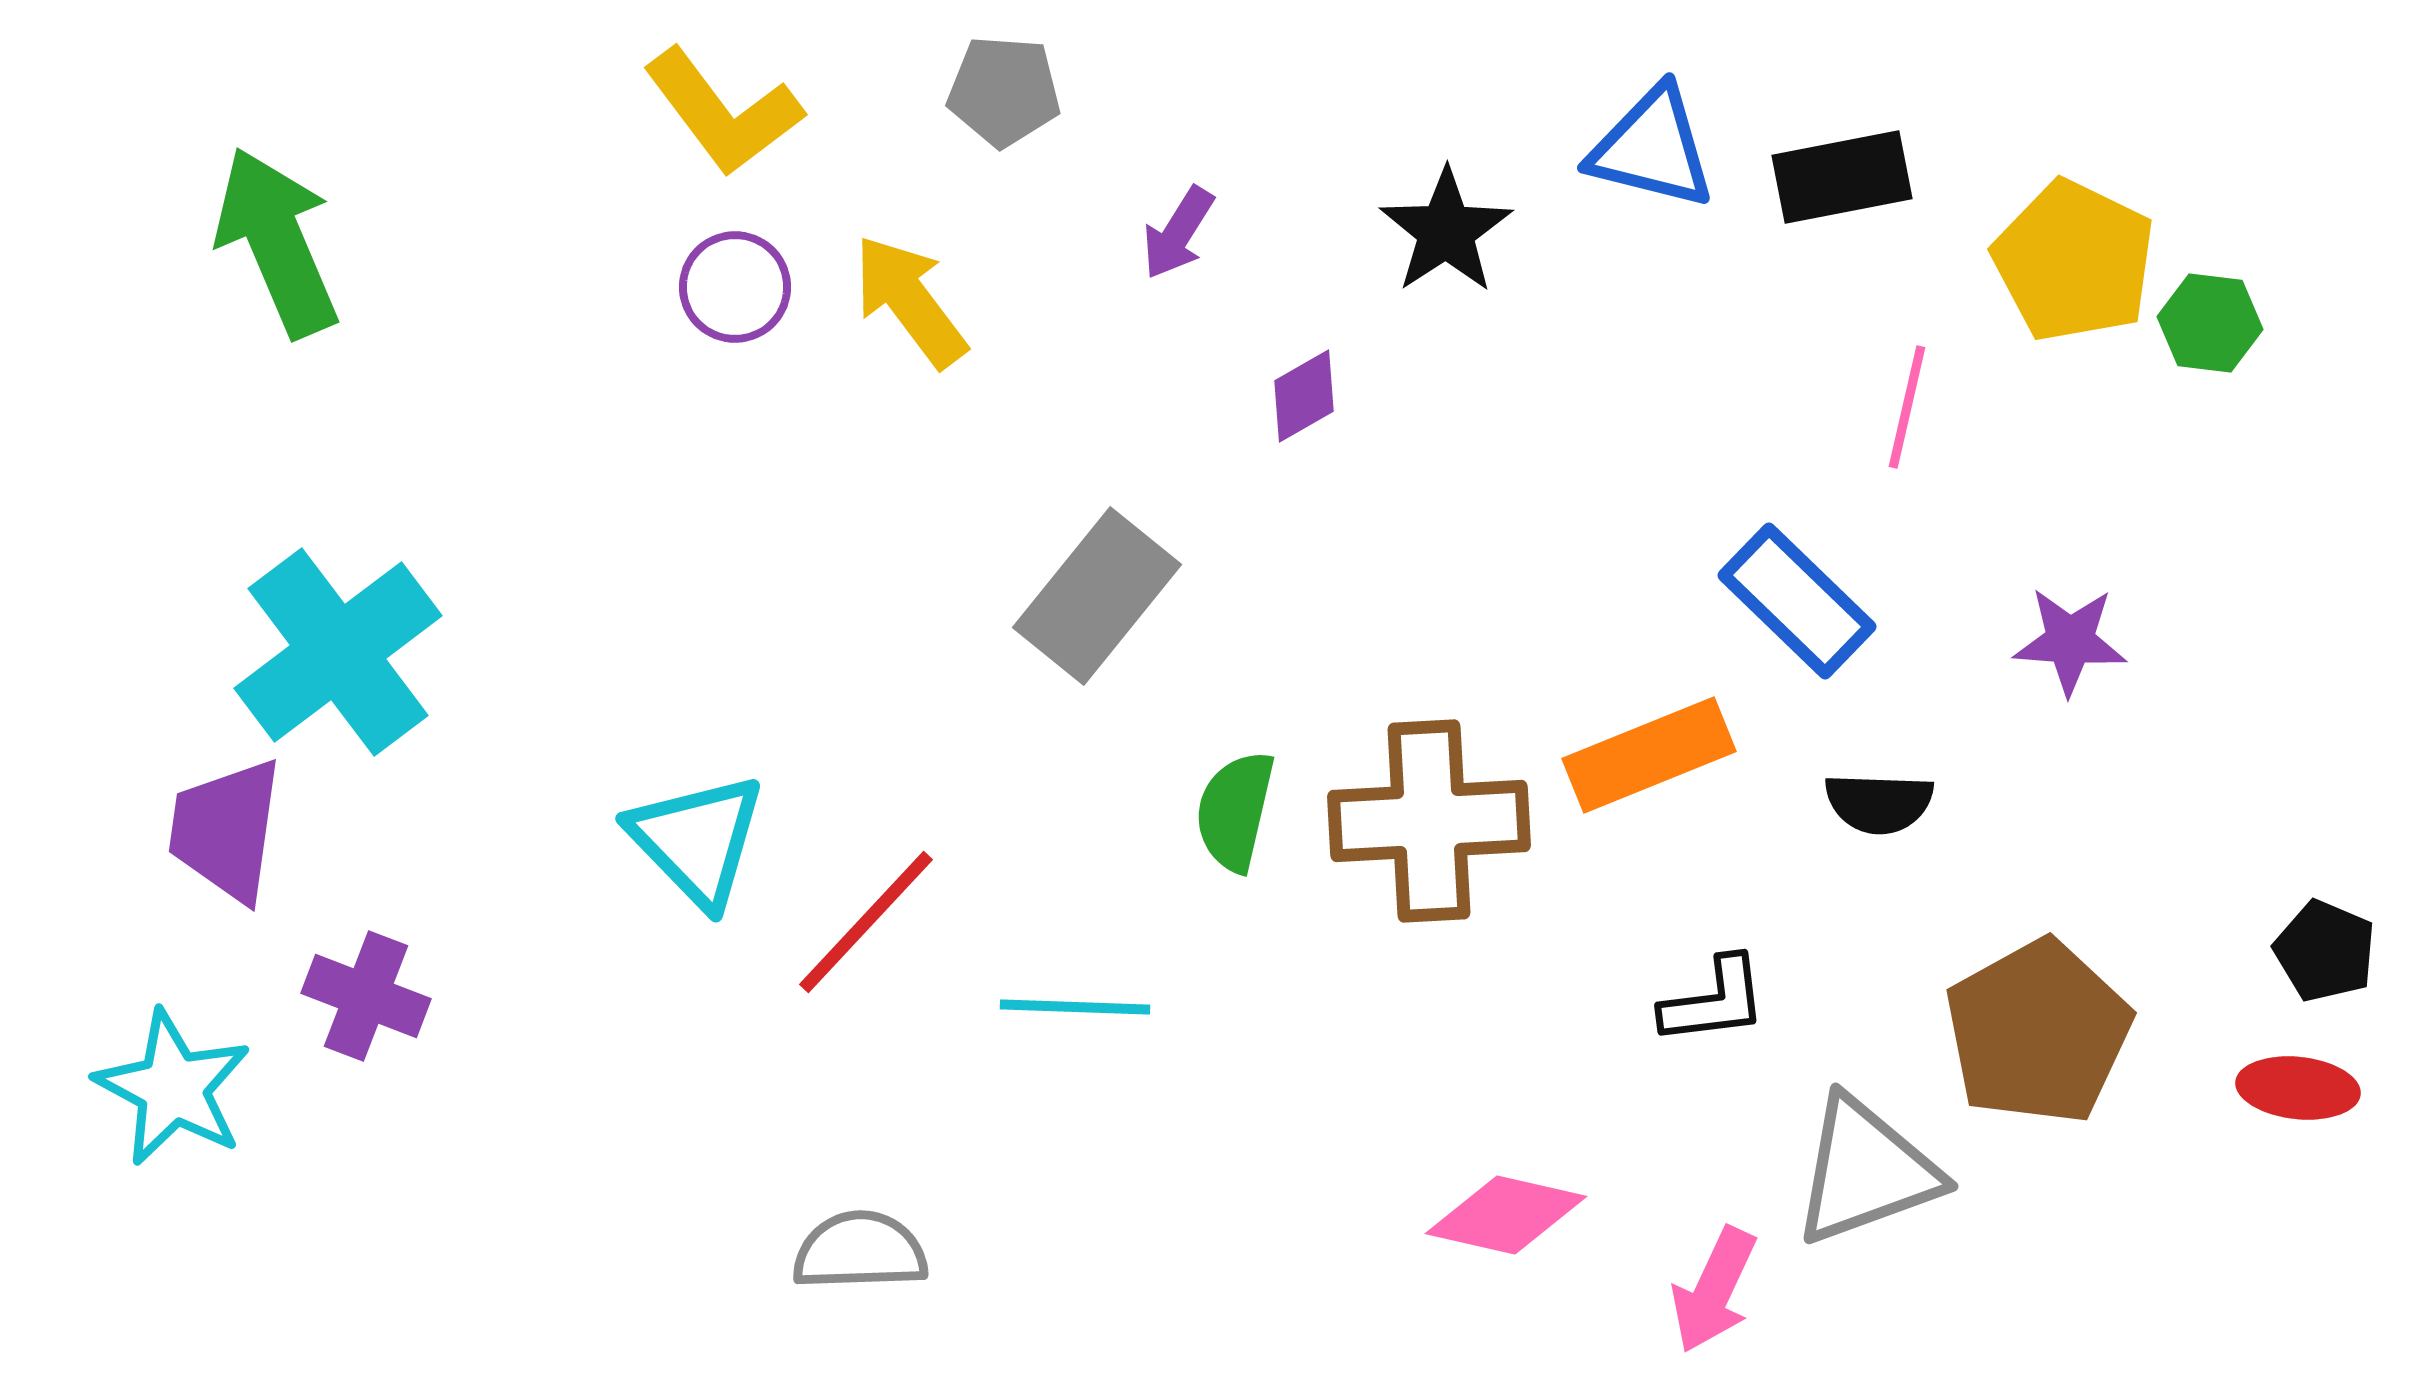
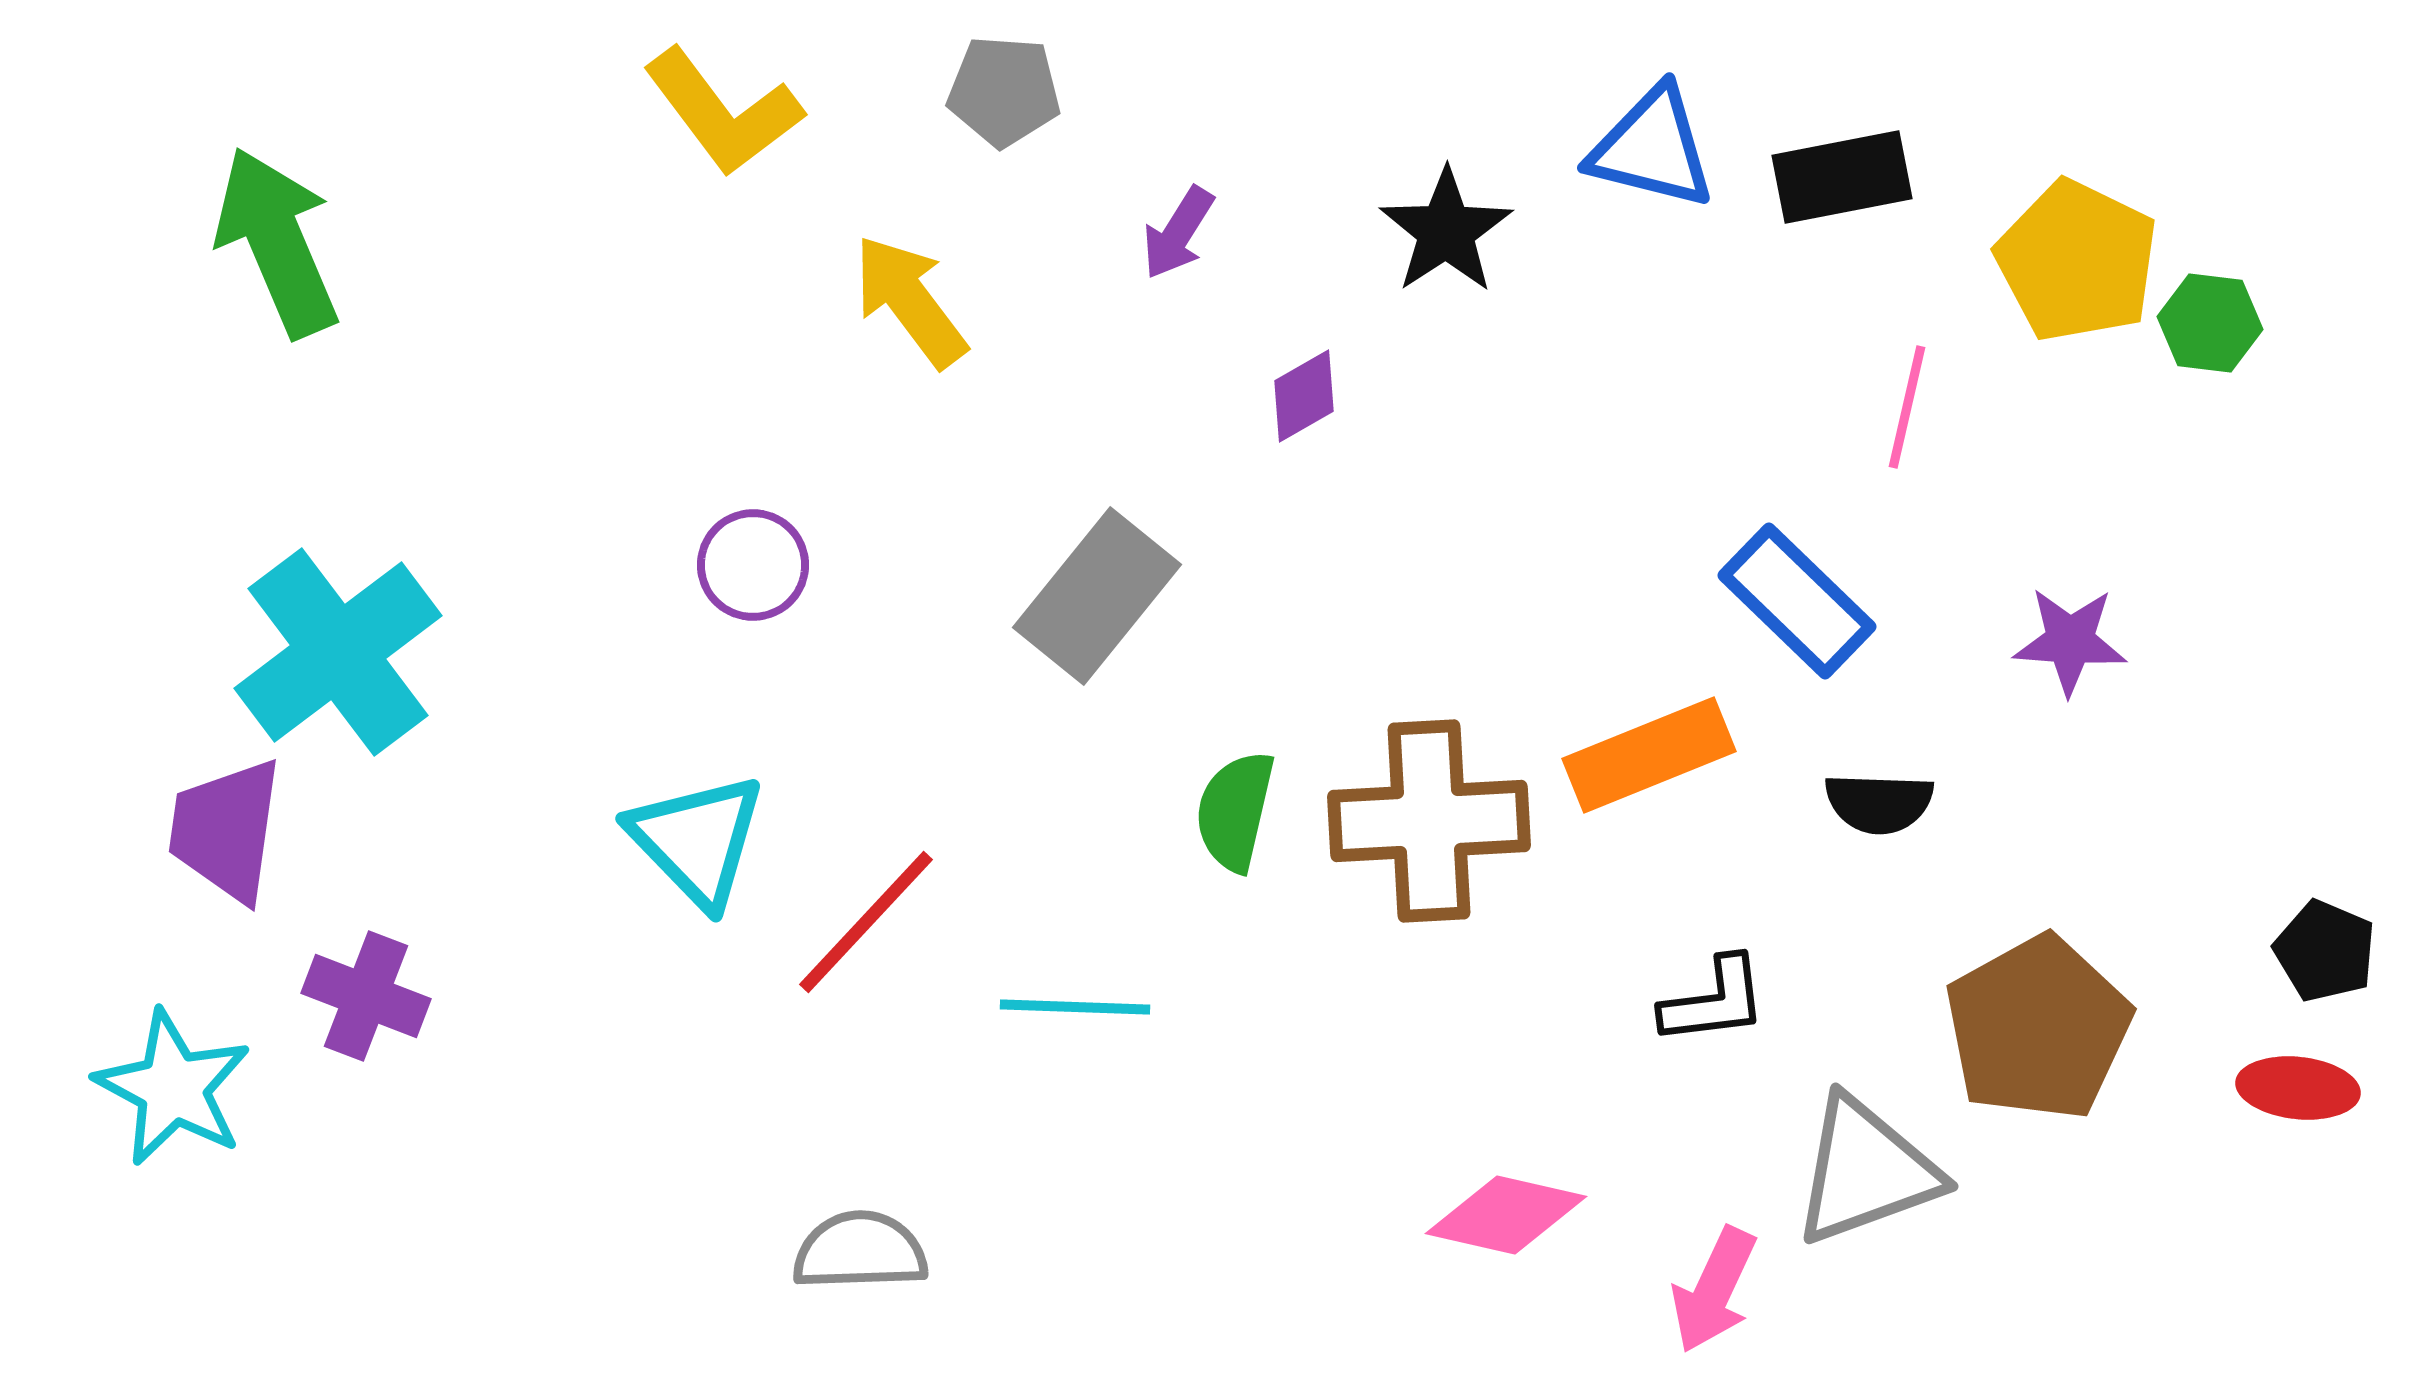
yellow pentagon: moved 3 px right
purple circle: moved 18 px right, 278 px down
brown pentagon: moved 4 px up
